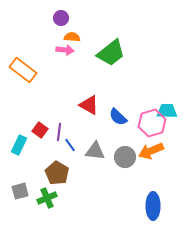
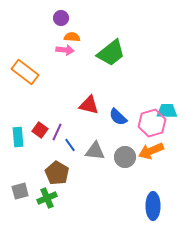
orange rectangle: moved 2 px right, 2 px down
red triangle: rotated 15 degrees counterclockwise
purple line: moved 2 px left; rotated 18 degrees clockwise
cyan rectangle: moved 1 px left, 8 px up; rotated 30 degrees counterclockwise
